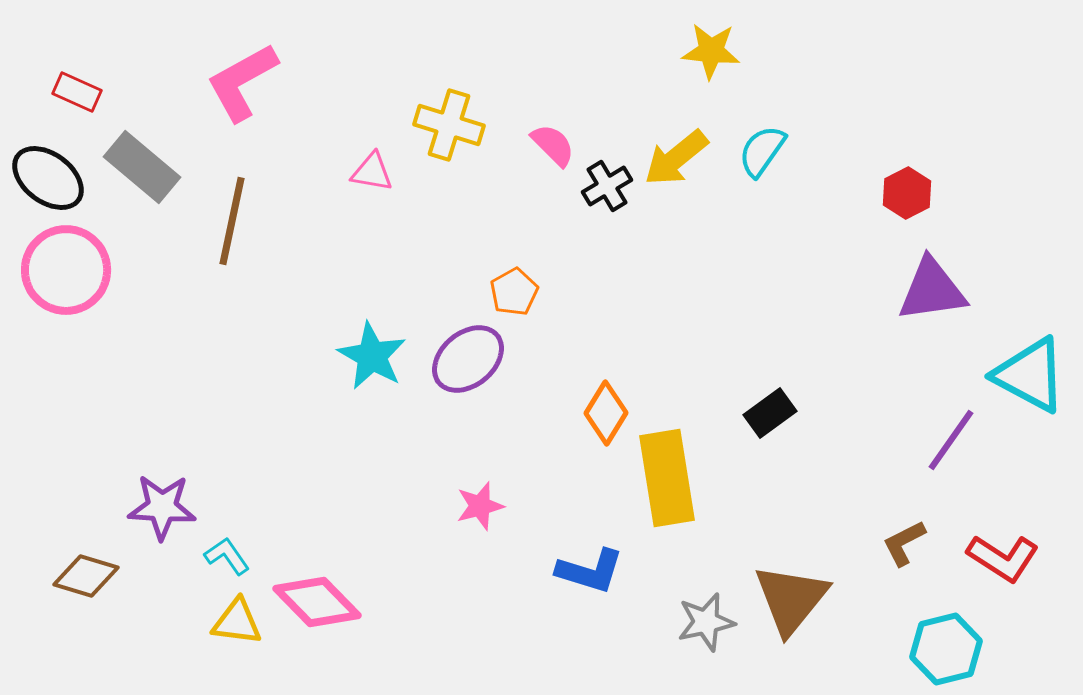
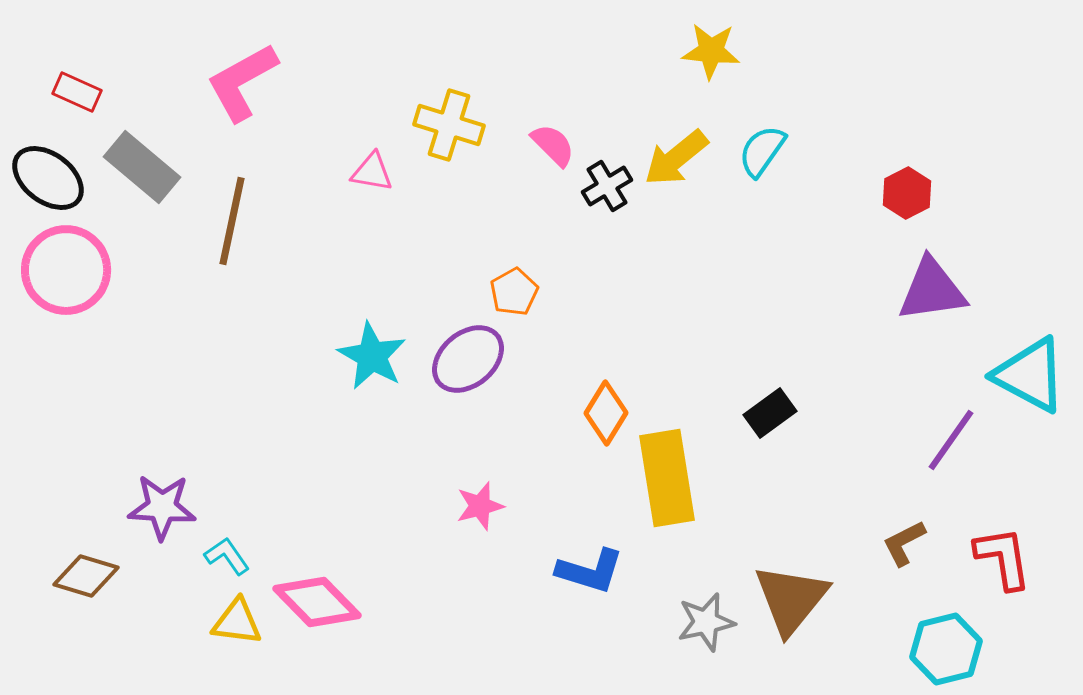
red L-shape: rotated 132 degrees counterclockwise
